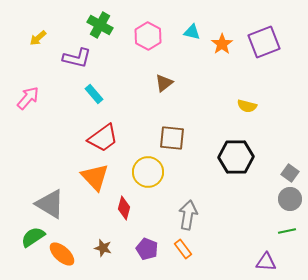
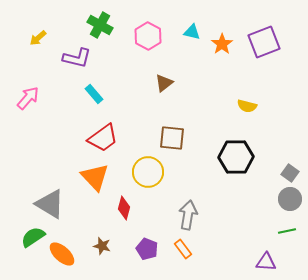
brown star: moved 1 px left, 2 px up
